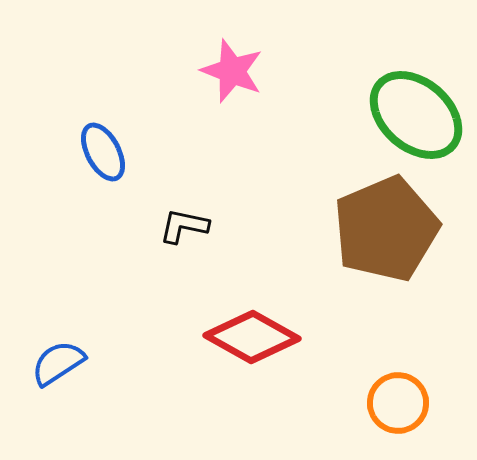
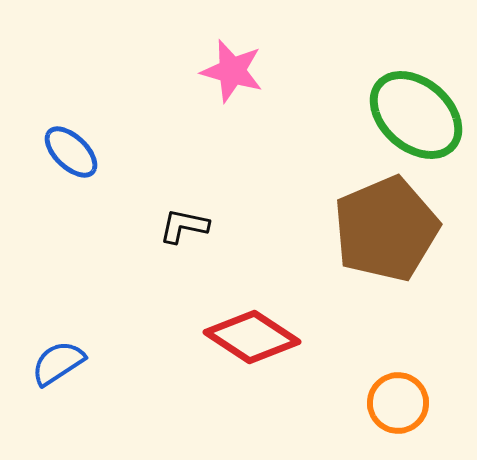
pink star: rotated 6 degrees counterclockwise
blue ellipse: moved 32 px left; rotated 18 degrees counterclockwise
red diamond: rotated 4 degrees clockwise
